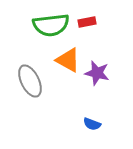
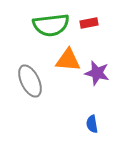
red rectangle: moved 2 px right, 1 px down
orange triangle: rotated 24 degrees counterclockwise
blue semicircle: rotated 60 degrees clockwise
